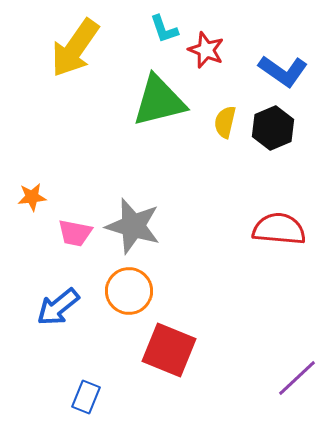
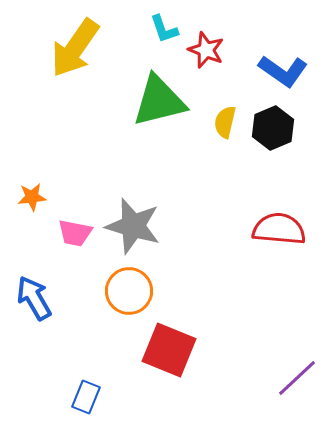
blue arrow: moved 24 px left, 9 px up; rotated 99 degrees clockwise
